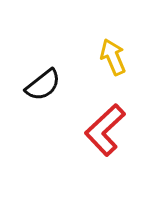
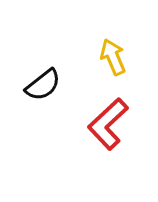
red L-shape: moved 3 px right, 6 px up
